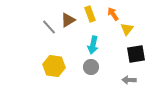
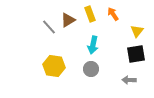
yellow triangle: moved 10 px right, 2 px down
gray circle: moved 2 px down
